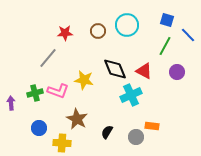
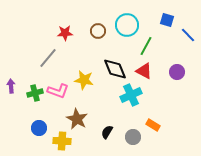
green line: moved 19 px left
purple arrow: moved 17 px up
orange rectangle: moved 1 px right, 1 px up; rotated 24 degrees clockwise
gray circle: moved 3 px left
yellow cross: moved 2 px up
